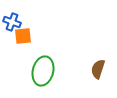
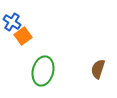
blue cross: rotated 12 degrees clockwise
orange square: rotated 30 degrees counterclockwise
